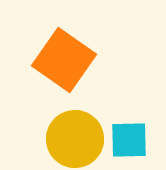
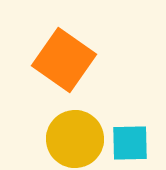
cyan square: moved 1 px right, 3 px down
